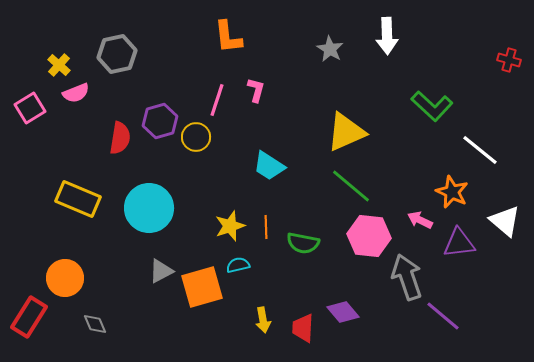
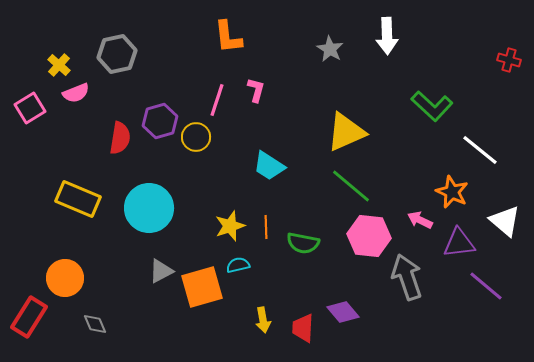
purple line: moved 43 px right, 30 px up
